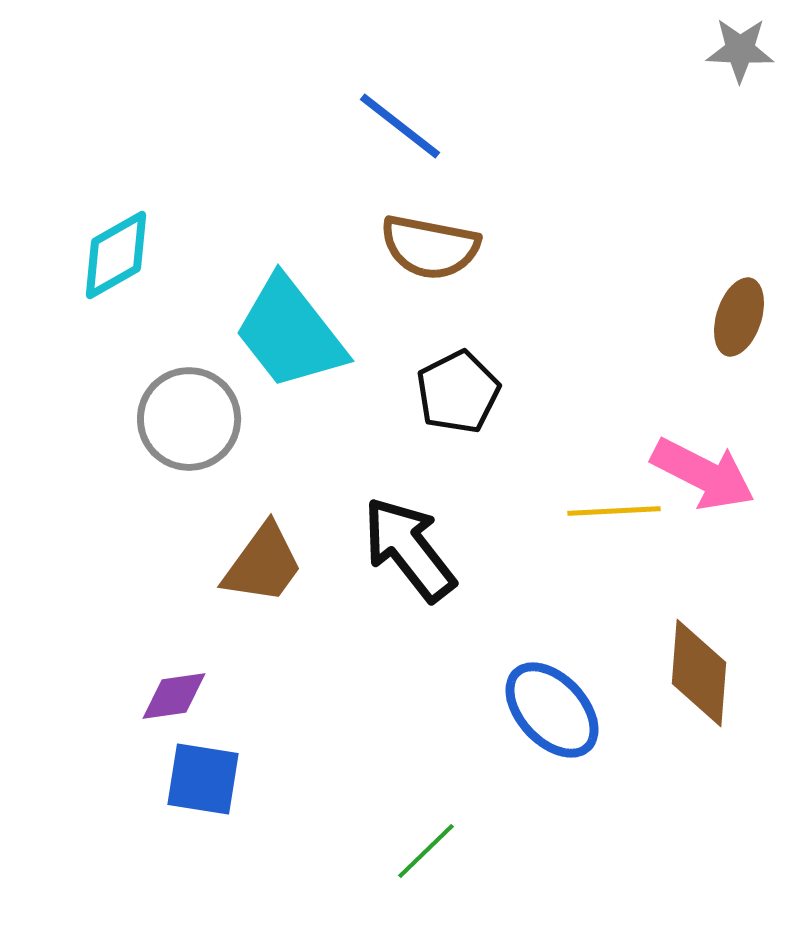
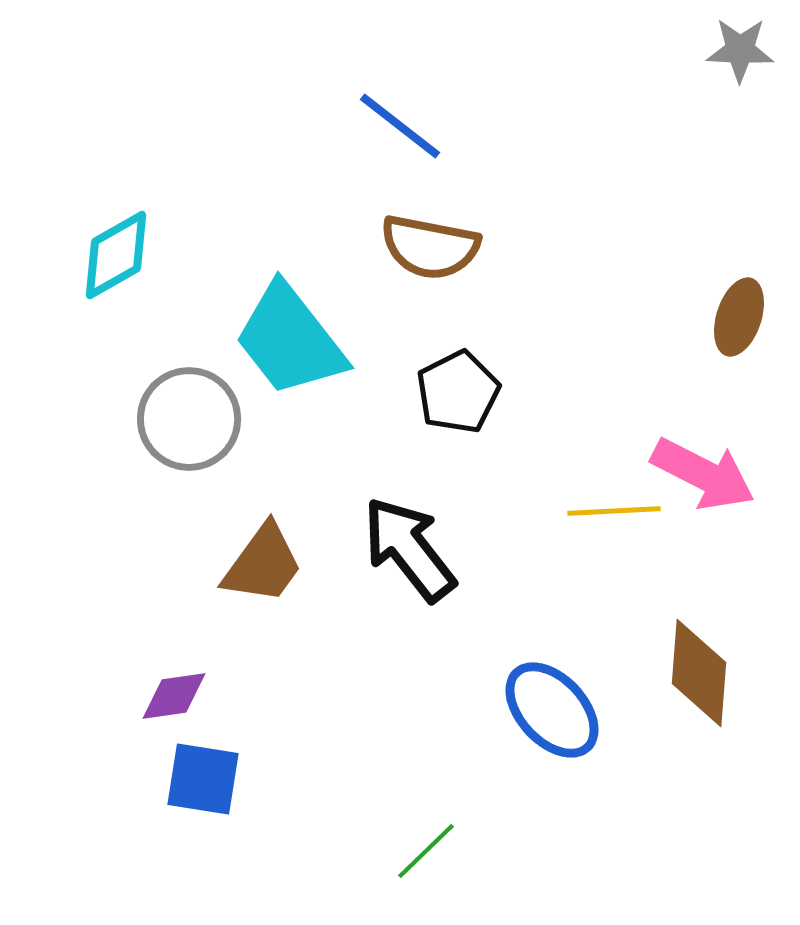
cyan trapezoid: moved 7 px down
